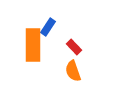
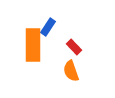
orange semicircle: moved 2 px left
